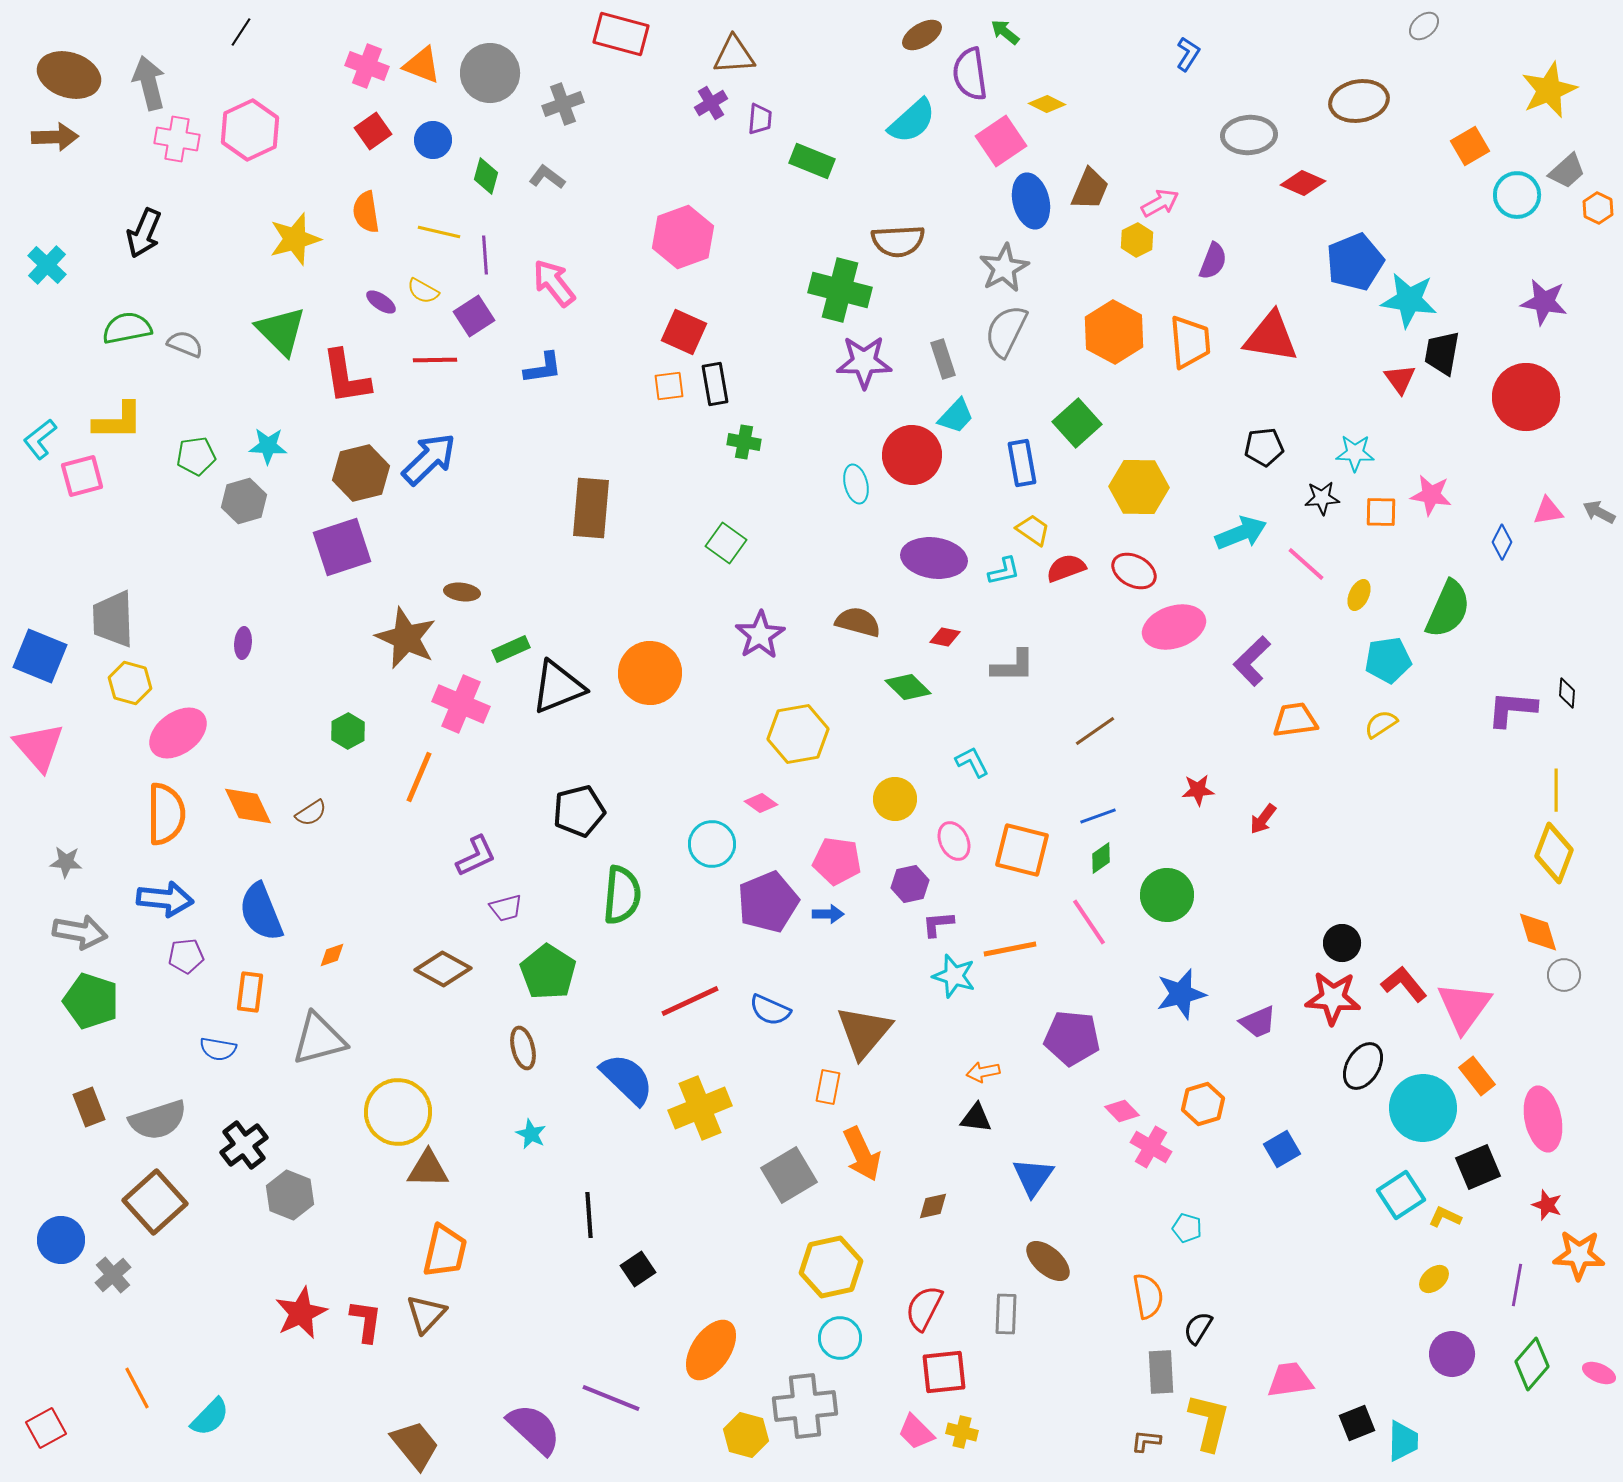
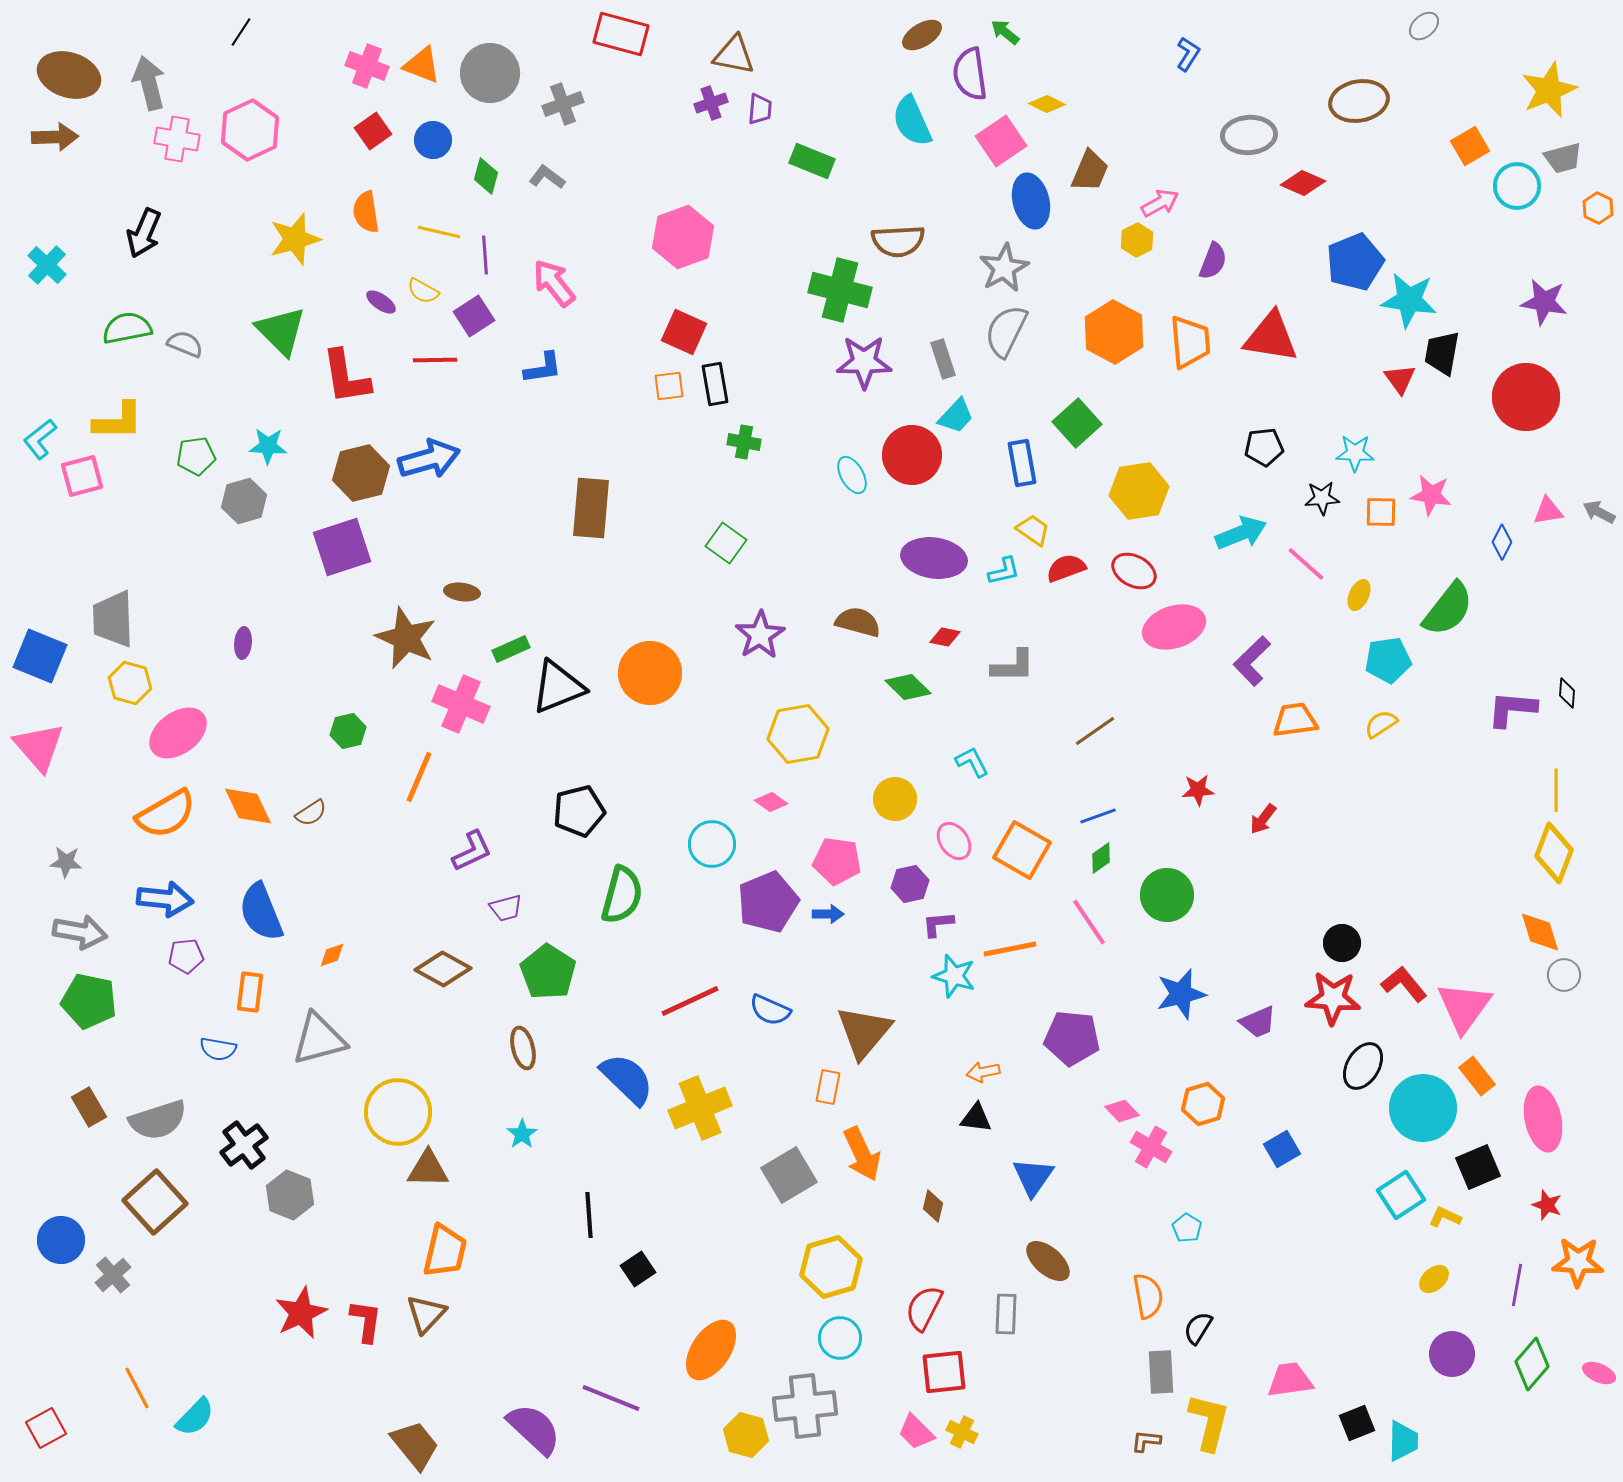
brown triangle at (734, 55): rotated 15 degrees clockwise
purple cross at (711, 103): rotated 12 degrees clockwise
purple trapezoid at (760, 119): moved 10 px up
cyan semicircle at (912, 121): rotated 108 degrees clockwise
gray trapezoid at (1567, 171): moved 4 px left, 13 px up; rotated 27 degrees clockwise
brown trapezoid at (1090, 189): moved 18 px up
cyan circle at (1517, 195): moved 9 px up
blue arrow at (429, 459): rotated 28 degrees clockwise
cyan ellipse at (856, 484): moved 4 px left, 9 px up; rotated 15 degrees counterclockwise
yellow hexagon at (1139, 487): moved 4 px down; rotated 10 degrees counterclockwise
green semicircle at (1448, 609): rotated 14 degrees clockwise
green hexagon at (348, 731): rotated 16 degrees clockwise
pink diamond at (761, 803): moved 10 px right, 1 px up
orange semicircle at (166, 814): rotated 60 degrees clockwise
pink ellipse at (954, 841): rotated 9 degrees counterclockwise
orange square at (1022, 850): rotated 16 degrees clockwise
purple L-shape at (476, 856): moved 4 px left, 5 px up
green semicircle at (622, 895): rotated 10 degrees clockwise
orange diamond at (1538, 932): moved 2 px right
green pentagon at (91, 1001): moved 2 px left; rotated 6 degrees counterclockwise
brown rectangle at (89, 1107): rotated 9 degrees counterclockwise
cyan star at (531, 1134): moved 9 px left; rotated 12 degrees clockwise
brown diamond at (933, 1206): rotated 64 degrees counterclockwise
cyan pentagon at (1187, 1228): rotated 16 degrees clockwise
orange star at (1579, 1255): moved 1 px left, 7 px down
yellow hexagon at (831, 1267): rotated 4 degrees counterclockwise
cyan semicircle at (210, 1417): moved 15 px left
yellow cross at (962, 1432): rotated 12 degrees clockwise
